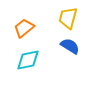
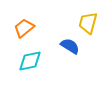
yellow trapezoid: moved 20 px right, 5 px down
cyan diamond: moved 2 px right, 1 px down
